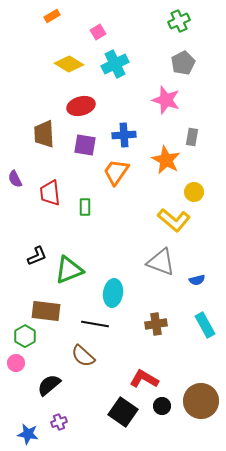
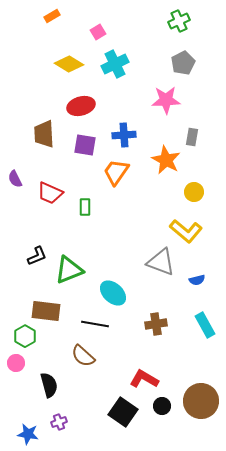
pink star: rotated 20 degrees counterclockwise
red trapezoid: rotated 60 degrees counterclockwise
yellow L-shape: moved 12 px right, 11 px down
cyan ellipse: rotated 56 degrees counterclockwise
black semicircle: rotated 115 degrees clockwise
